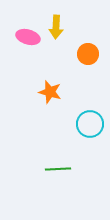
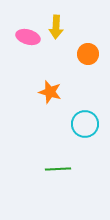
cyan circle: moved 5 px left
